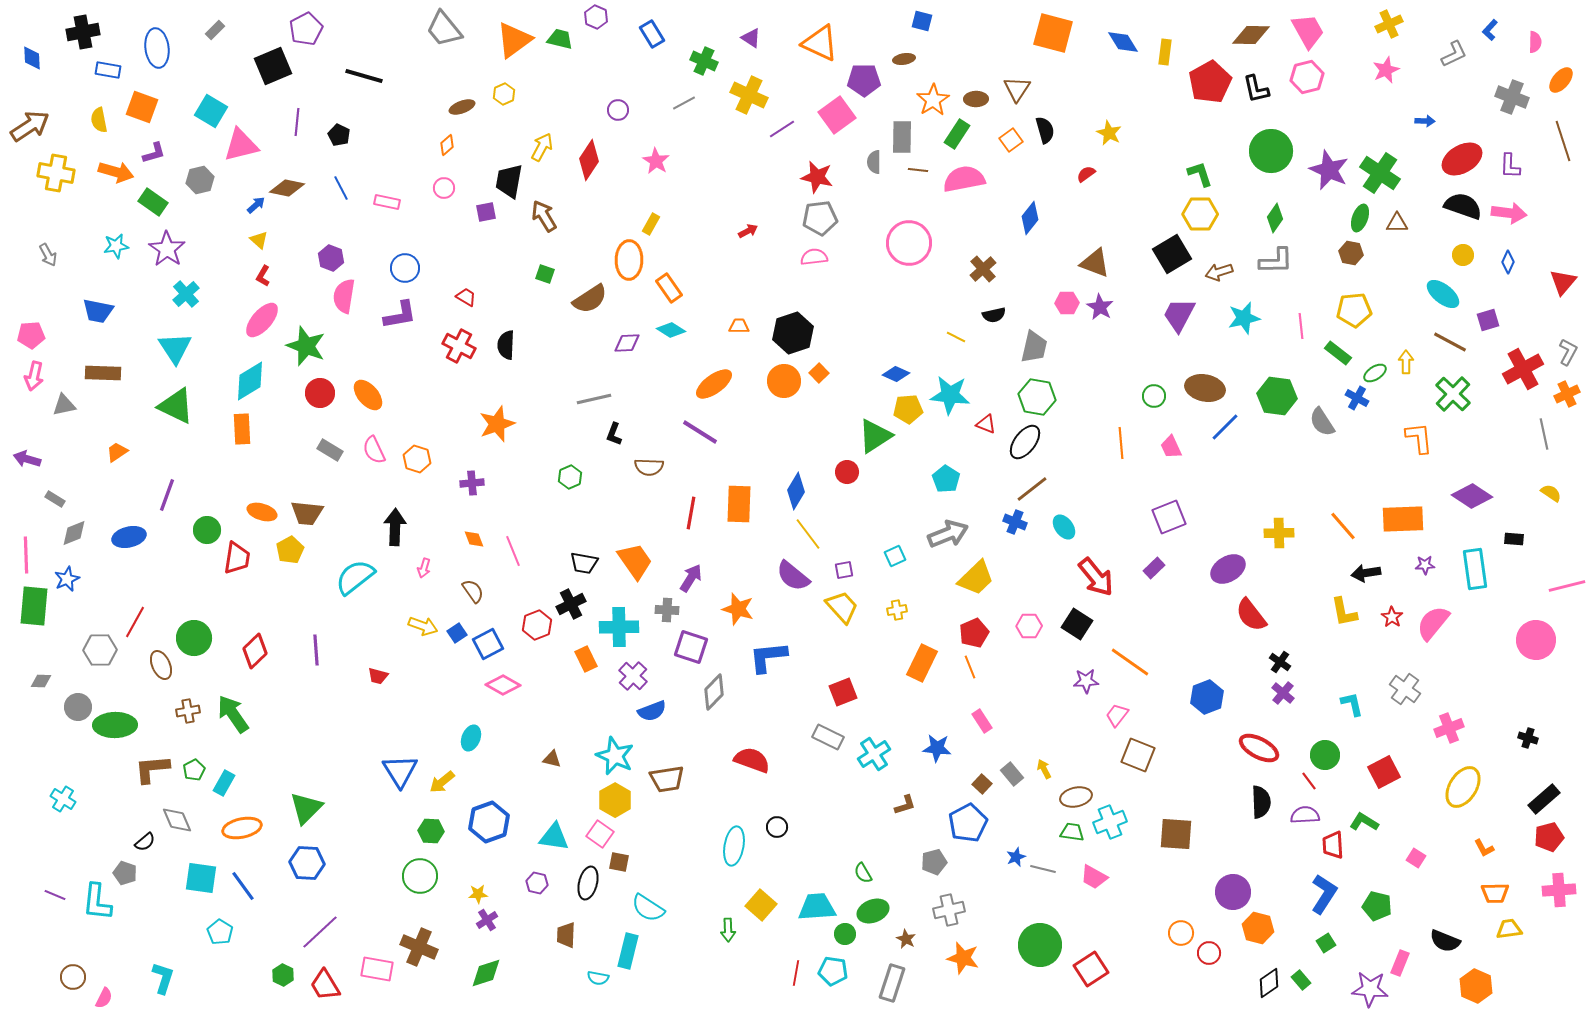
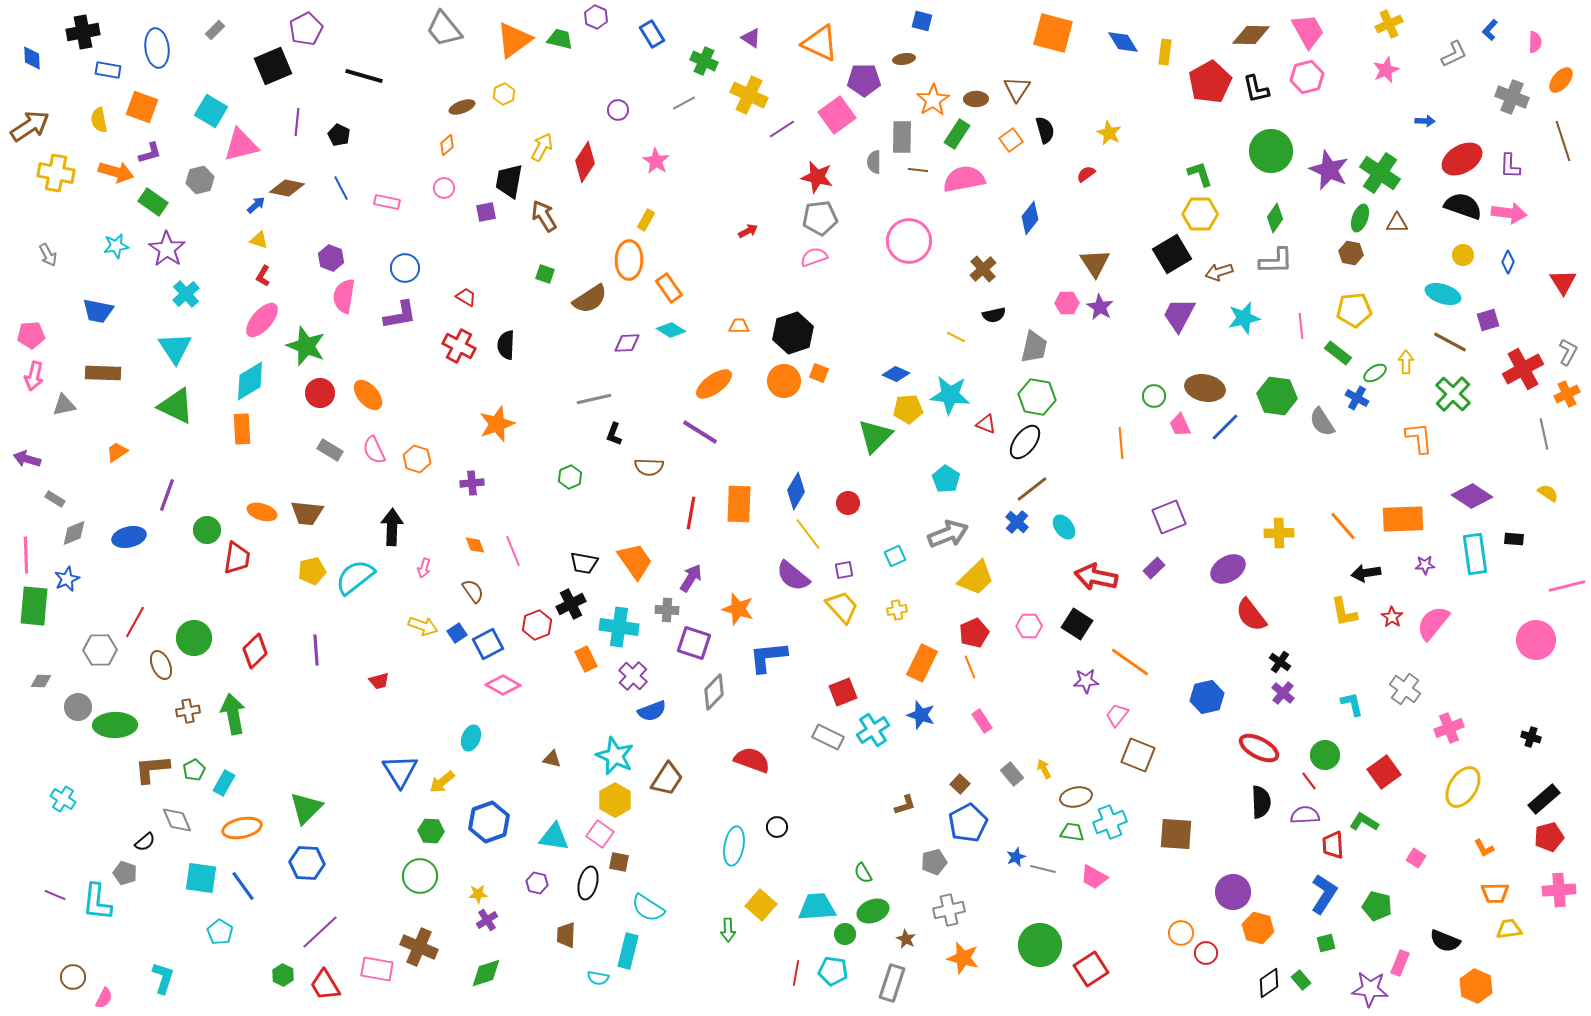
purple L-shape at (154, 153): moved 4 px left
red diamond at (589, 160): moved 4 px left, 2 px down
yellow rectangle at (651, 224): moved 5 px left, 4 px up
yellow triangle at (259, 240): rotated 24 degrees counterclockwise
pink circle at (909, 243): moved 2 px up
pink semicircle at (814, 257): rotated 12 degrees counterclockwise
brown triangle at (1095, 263): rotated 36 degrees clockwise
red triangle at (1563, 282): rotated 12 degrees counterclockwise
cyan ellipse at (1443, 294): rotated 20 degrees counterclockwise
orange square at (819, 373): rotated 24 degrees counterclockwise
green triangle at (875, 436): rotated 12 degrees counterclockwise
pink trapezoid at (1171, 447): moved 9 px right, 22 px up
red circle at (847, 472): moved 1 px right, 31 px down
yellow semicircle at (1551, 493): moved 3 px left
blue cross at (1015, 522): moved 2 px right; rotated 20 degrees clockwise
black arrow at (395, 527): moved 3 px left
orange diamond at (474, 539): moved 1 px right, 6 px down
yellow pentagon at (290, 550): moved 22 px right, 21 px down; rotated 16 degrees clockwise
cyan rectangle at (1475, 569): moved 15 px up
red arrow at (1096, 577): rotated 141 degrees clockwise
cyan cross at (619, 627): rotated 9 degrees clockwise
purple square at (691, 647): moved 3 px right, 4 px up
red trapezoid at (378, 676): moved 1 px right, 5 px down; rotated 30 degrees counterclockwise
blue hexagon at (1207, 697): rotated 8 degrees clockwise
green arrow at (233, 714): rotated 24 degrees clockwise
black cross at (1528, 738): moved 3 px right, 1 px up
blue star at (937, 748): moved 16 px left, 33 px up; rotated 12 degrees clockwise
cyan cross at (874, 754): moved 1 px left, 24 px up
red square at (1384, 772): rotated 8 degrees counterclockwise
brown trapezoid at (667, 779): rotated 48 degrees counterclockwise
brown square at (982, 784): moved 22 px left
green square at (1326, 943): rotated 18 degrees clockwise
red circle at (1209, 953): moved 3 px left
